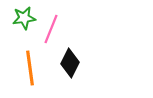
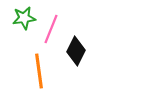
black diamond: moved 6 px right, 12 px up
orange line: moved 9 px right, 3 px down
